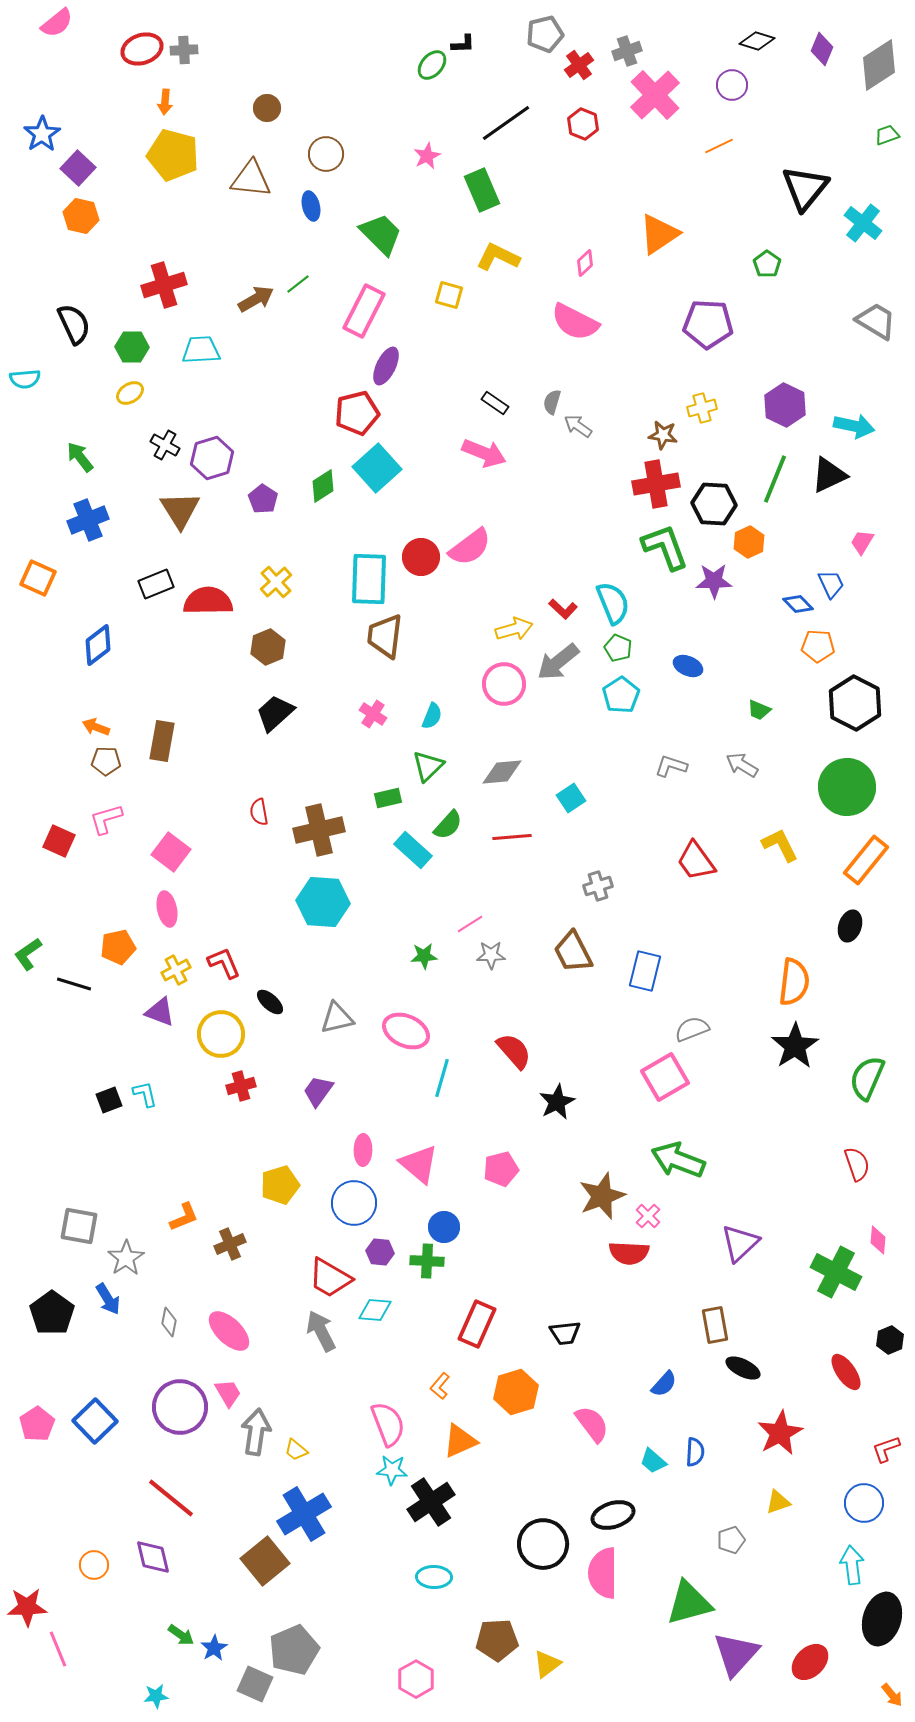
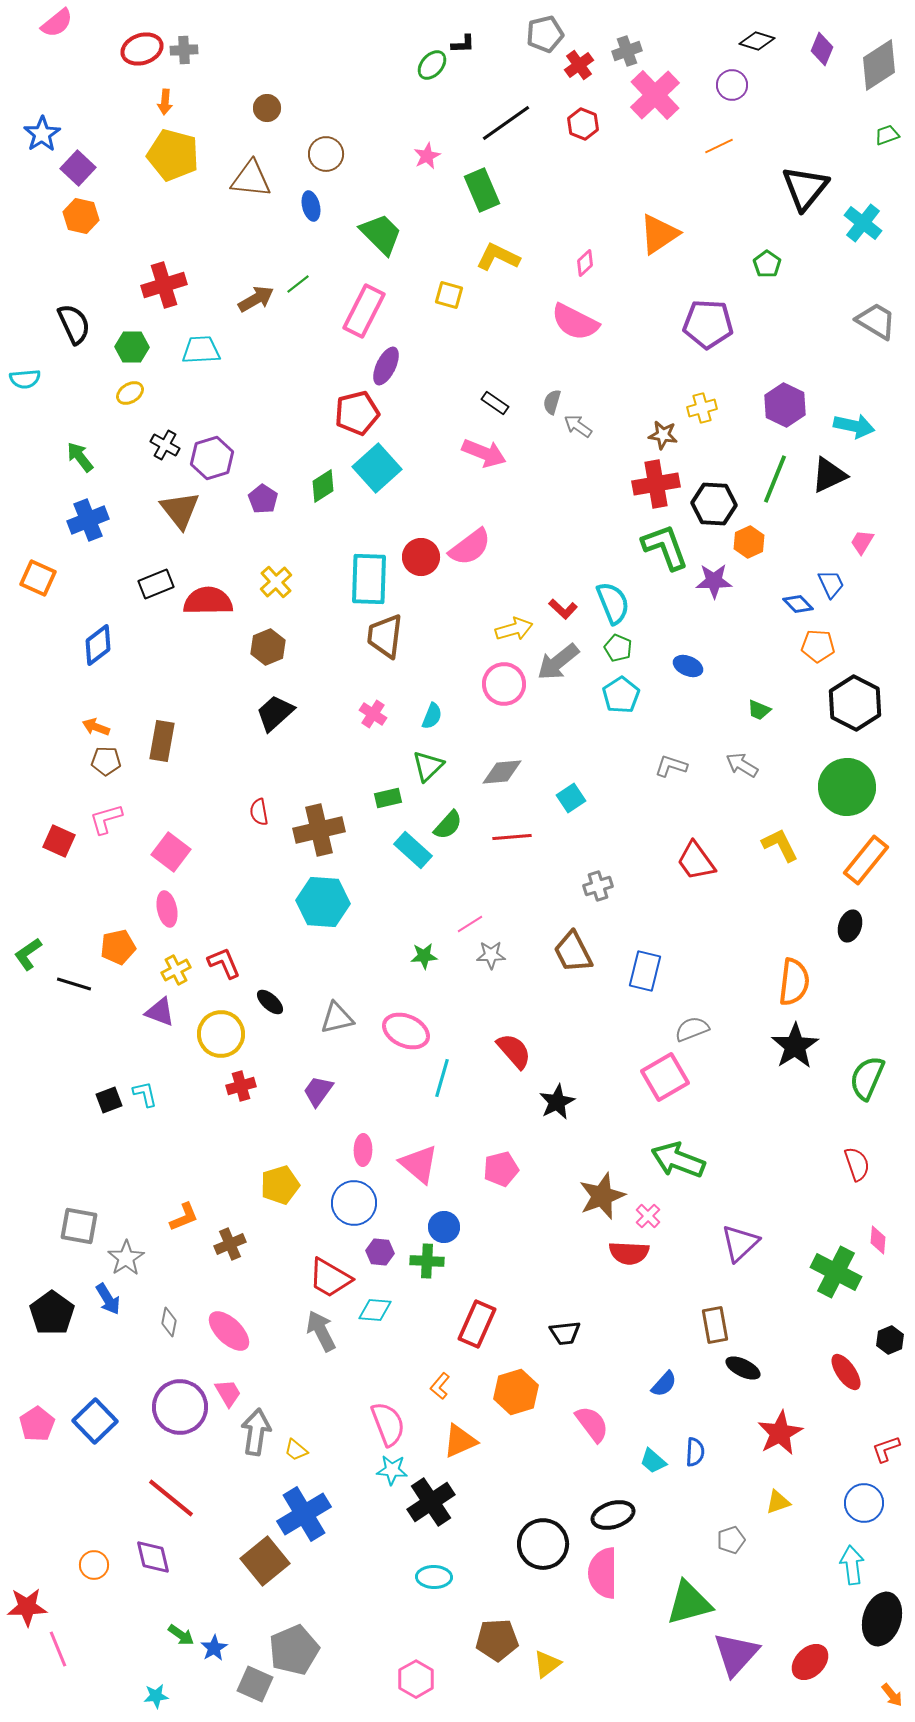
brown triangle at (180, 510): rotated 6 degrees counterclockwise
